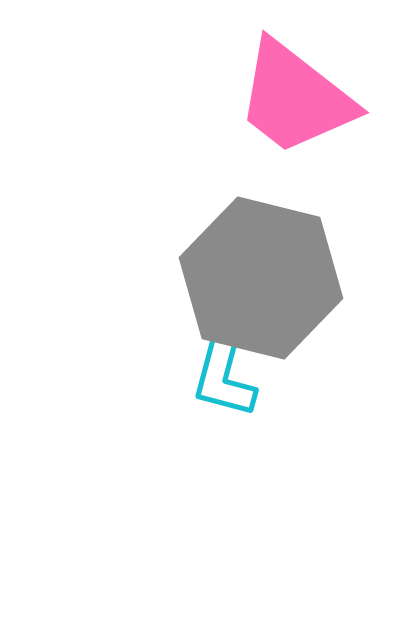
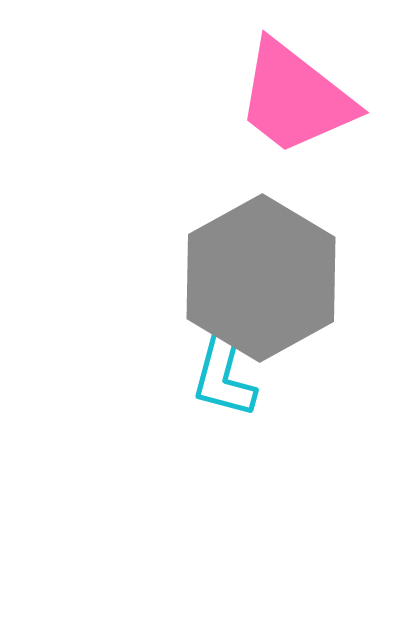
gray hexagon: rotated 17 degrees clockwise
